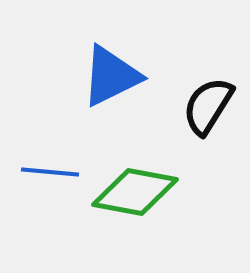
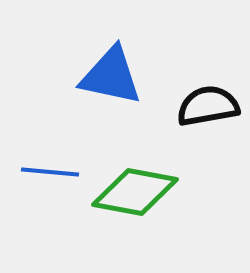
blue triangle: rotated 38 degrees clockwise
black semicircle: rotated 48 degrees clockwise
